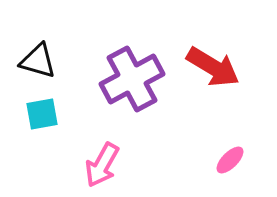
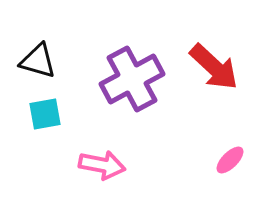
red arrow: moved 1 px right; rotated 12 degrees clockwise
cyan square: moved 3 px right
pink arrow: rotated 108 degrees counterclockwise
